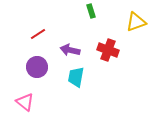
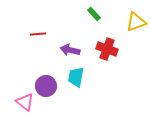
green rectangle: moved 3 px right, 3 px down; rotated 24 degrees counterclockwise
red line: rotated 28 degrees clockwise
red cross: moved 1 px left, 1 px up
purple circle: moved 9 px right, 19 px down
